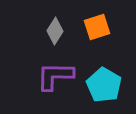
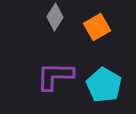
orange square: rotated 12 degrees counterclockwise
gray diamond: moved 14 px up
